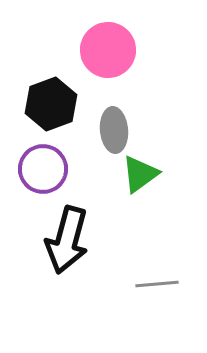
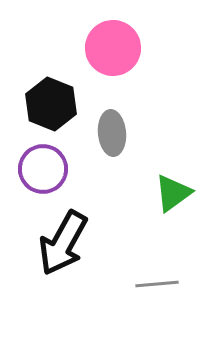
pink circle: moved 5 px right, 2 px up
black hexagon: rotated 18 degrees counterclockwise
gray ellipse: moved 2 px left, 3 px down
green triangle: moved 33 px right, 19 px down
black arrow: moved 4 px left, 3 px down; rotated 14 degrees clockwise
